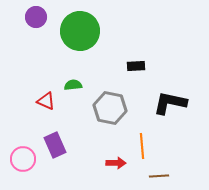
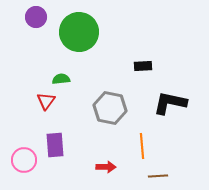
green circle: moved 1 px left, 1 px down
black rectangle: moved 7 px right
green semicircle: moved 12 px left, 6 px up
red triangle: rotated 42 degrees clockwise
purple rectangle: rotated 20 degrees clockwise
pink circle: moved 1 px right, 1 px down
red arrow: moved 10 px left, 4 px down
brown line: moved 1 px left
